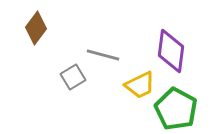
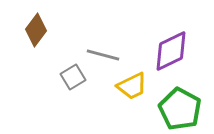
brown diamond: moved 2 px down
purple diamond: rotated 57 degrees clockwise
yellow trapezoid: moved 8 px left, 1 px down
green pentagon: moved 4 px right
